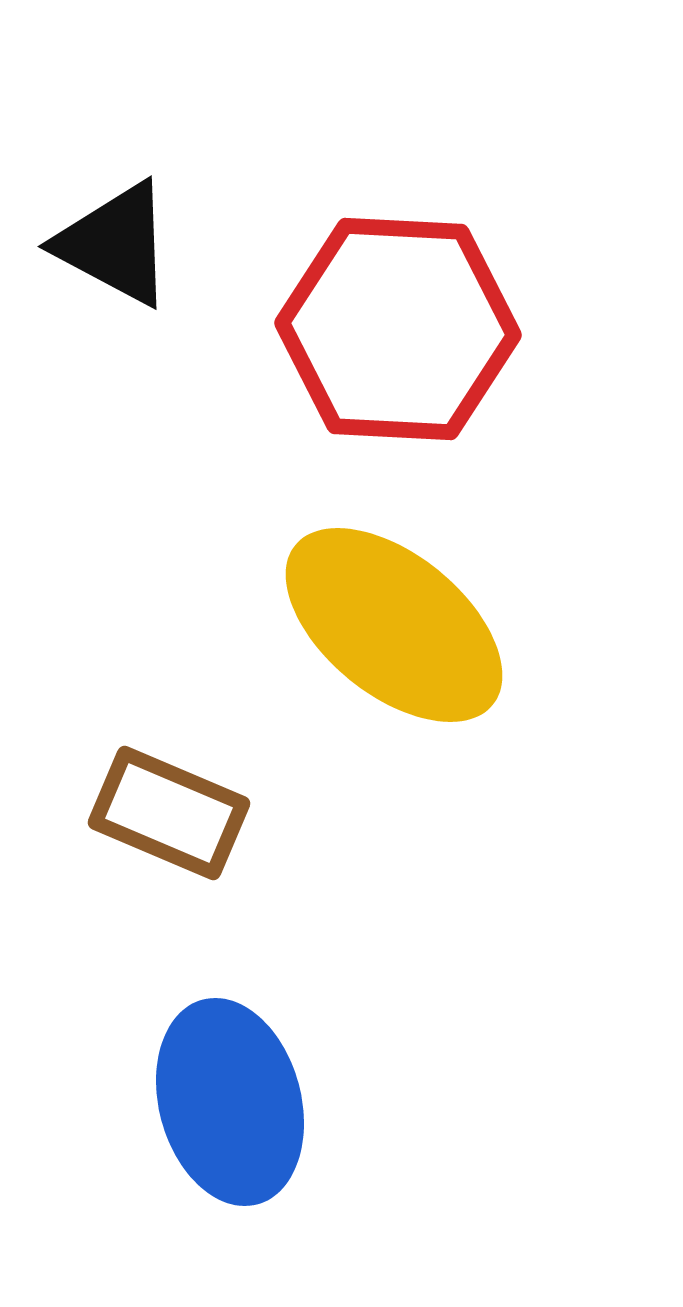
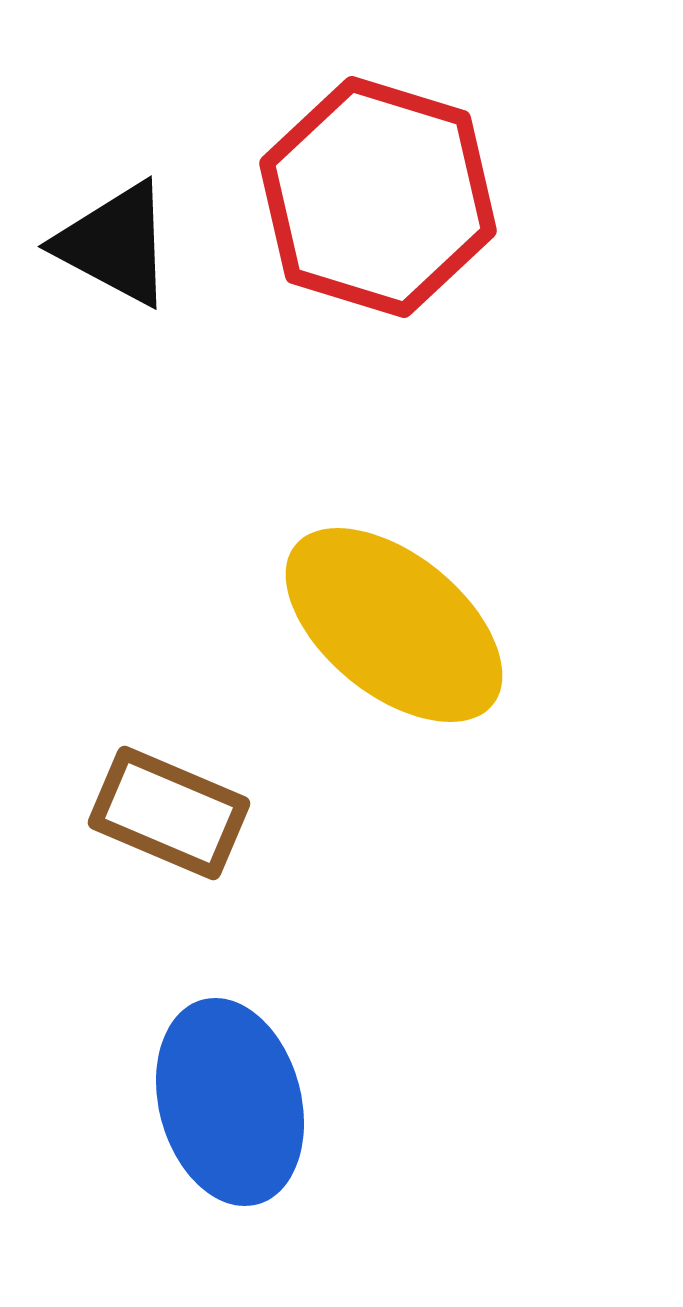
red hexagon: moved 20 px left, 132 px up; rotated 14 degrees clockwise
